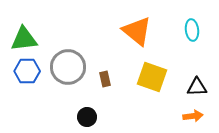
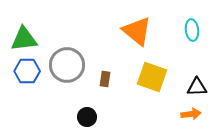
gray circle: moved 1 px left, 2 px up
brown rectangle: rotated 21 degrees clockwise
orange arrow: moved 2 px left, 2 px up
